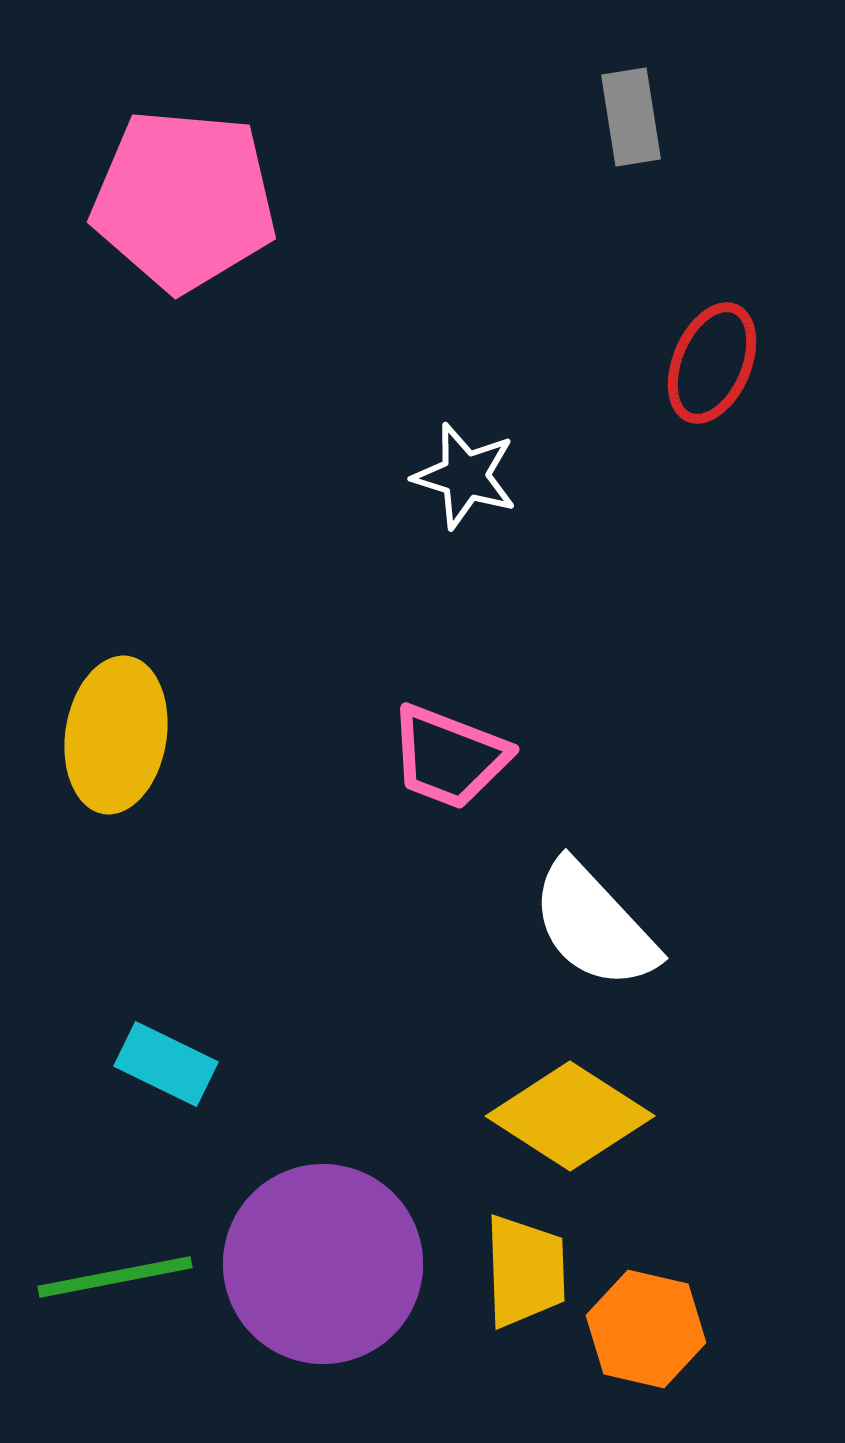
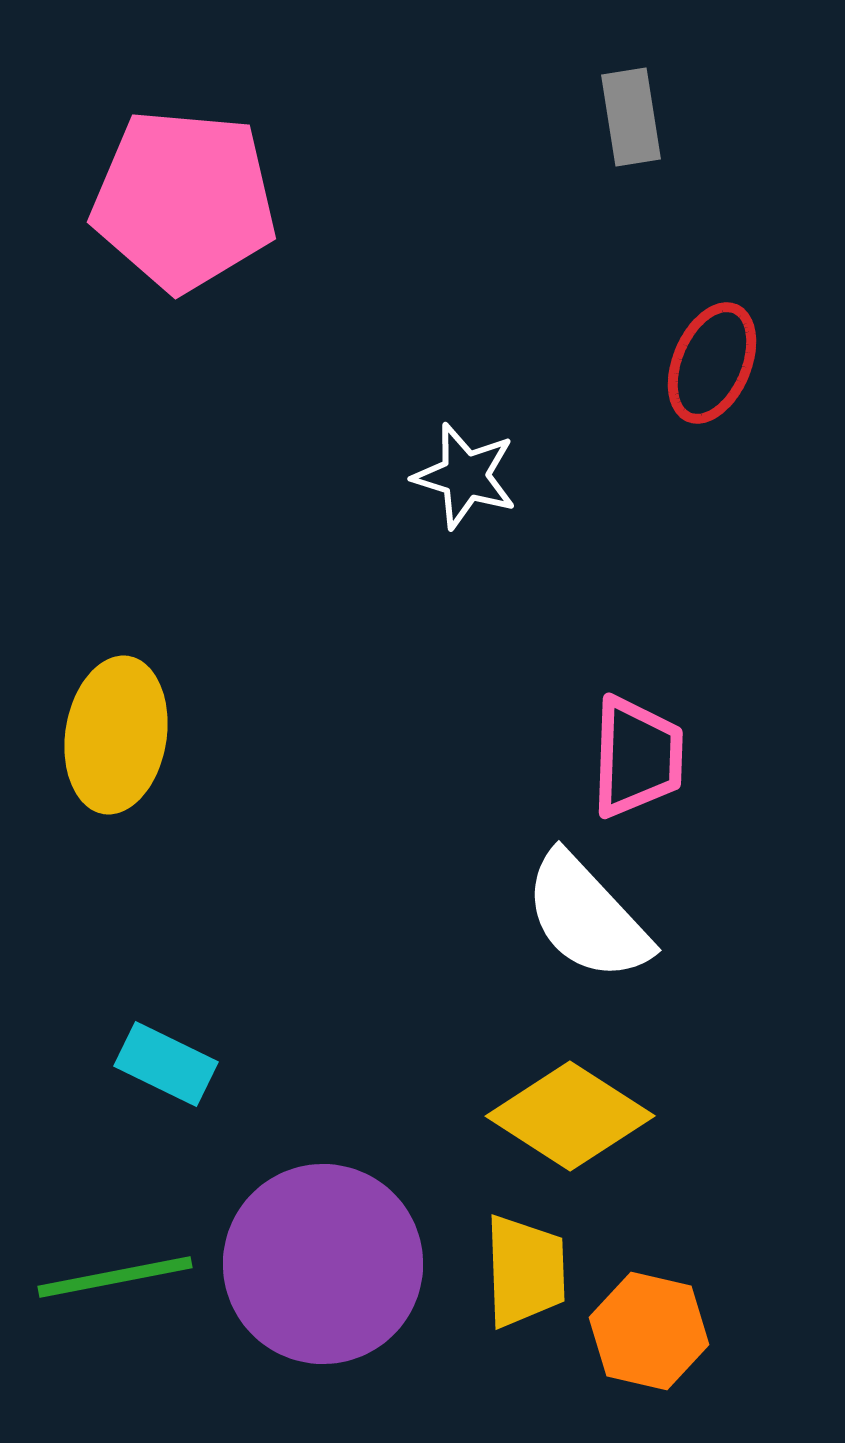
pink trapezoid: moved 188 px right; rotated 109 degrees counterclockwise
white semicircle: moved 7 px left, 8 px up
orange hexagon: moved 3 px right, 2 px down
